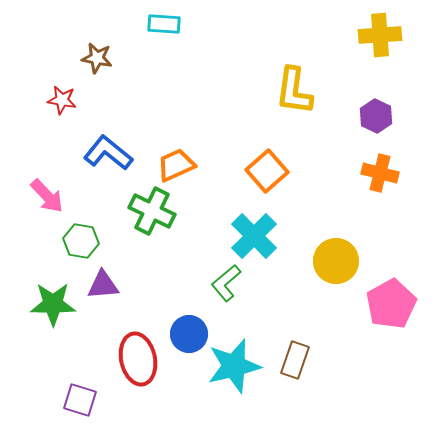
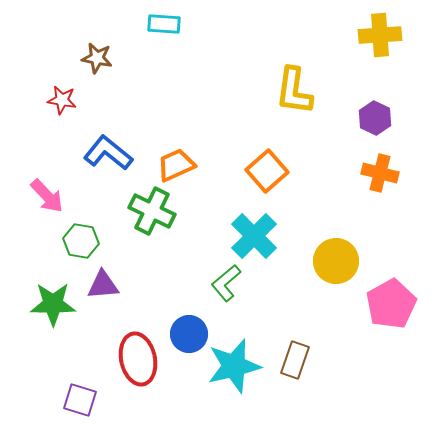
purple hexagon: moved 1 px left, 2 px down
